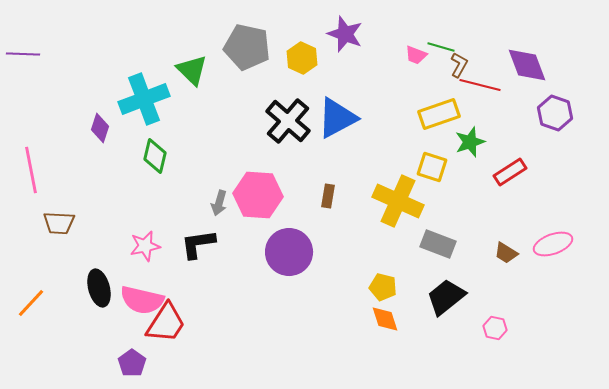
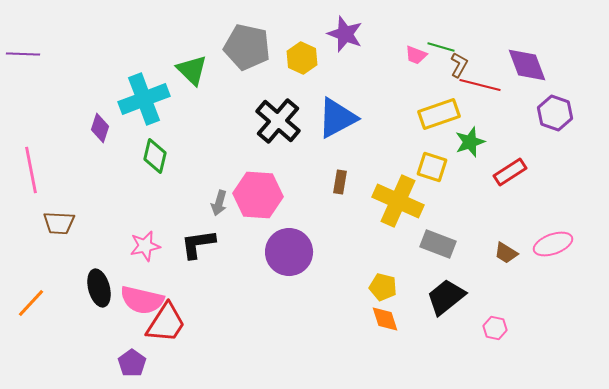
black cross at (288, 121): moved 10 px left
brown rectangle at (328, 196): moved 12 px right, 14 px up
